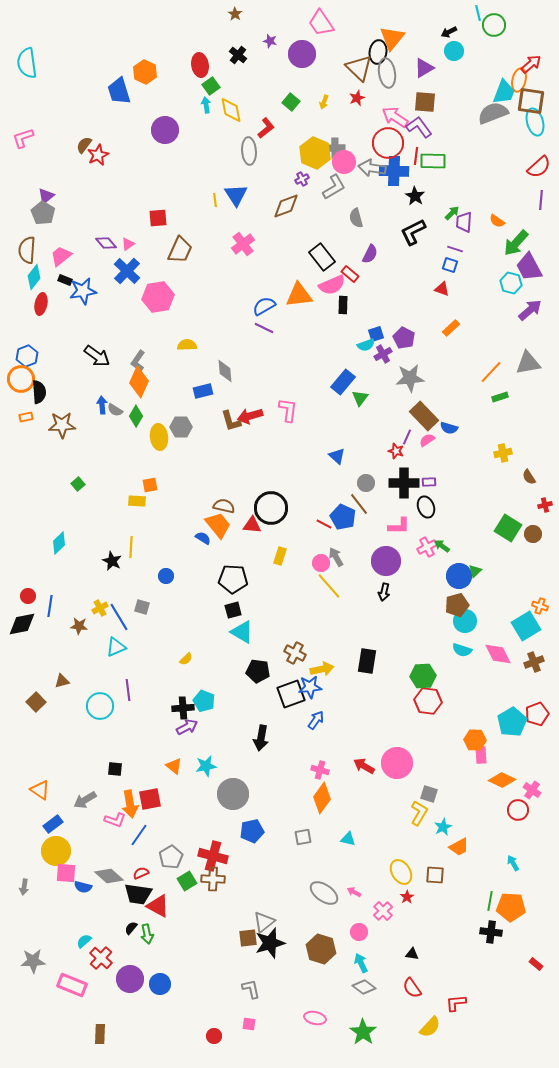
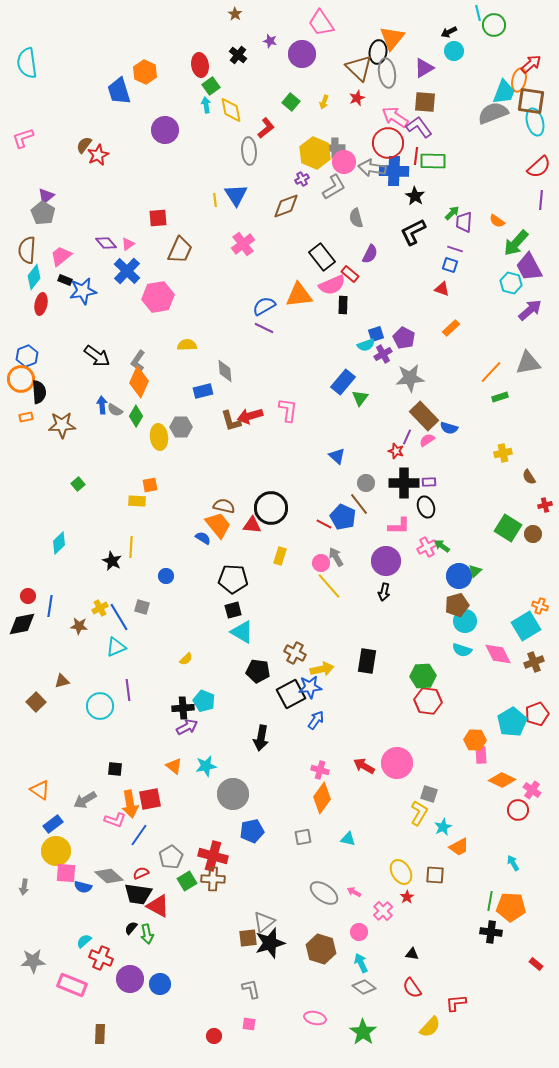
black square at (291, 694): rotated 8 degrees counterclockwise
red cross at (101, 958): rotated 20 degrees counterclockwise
